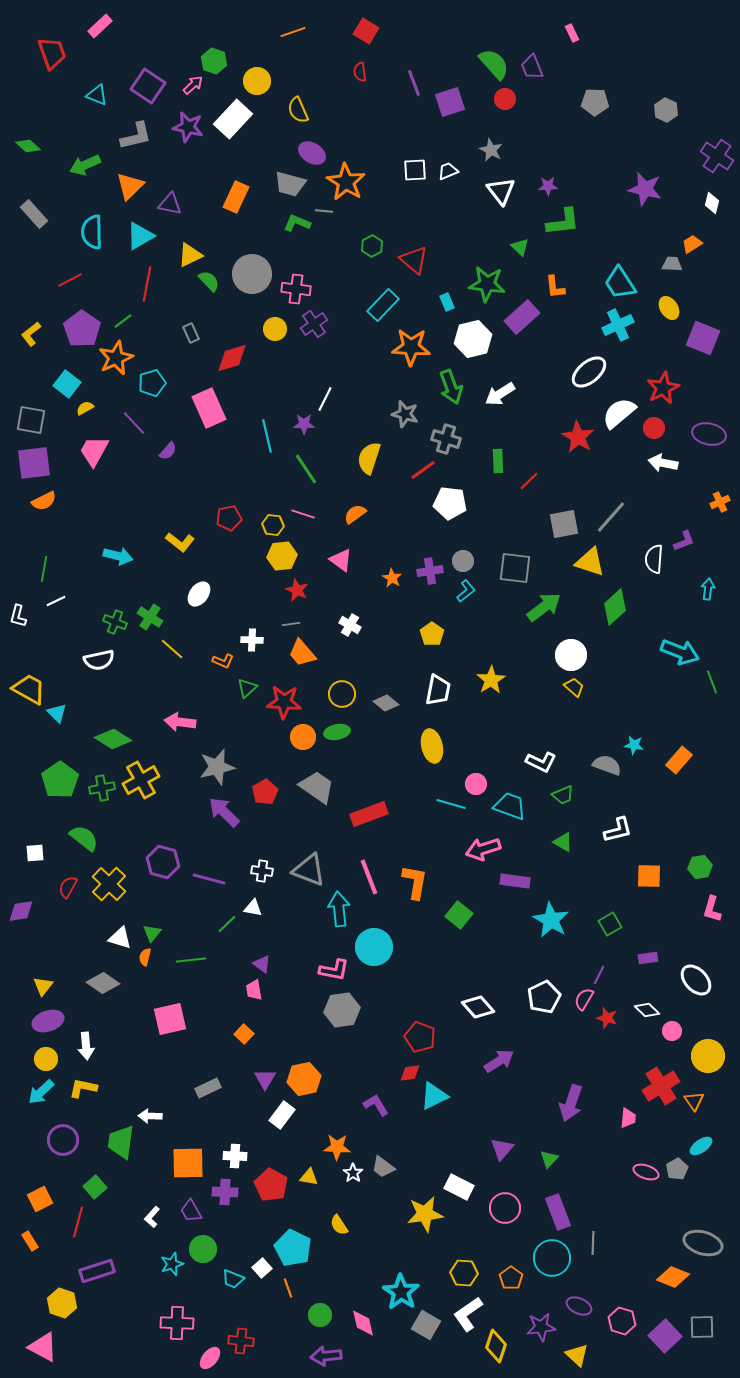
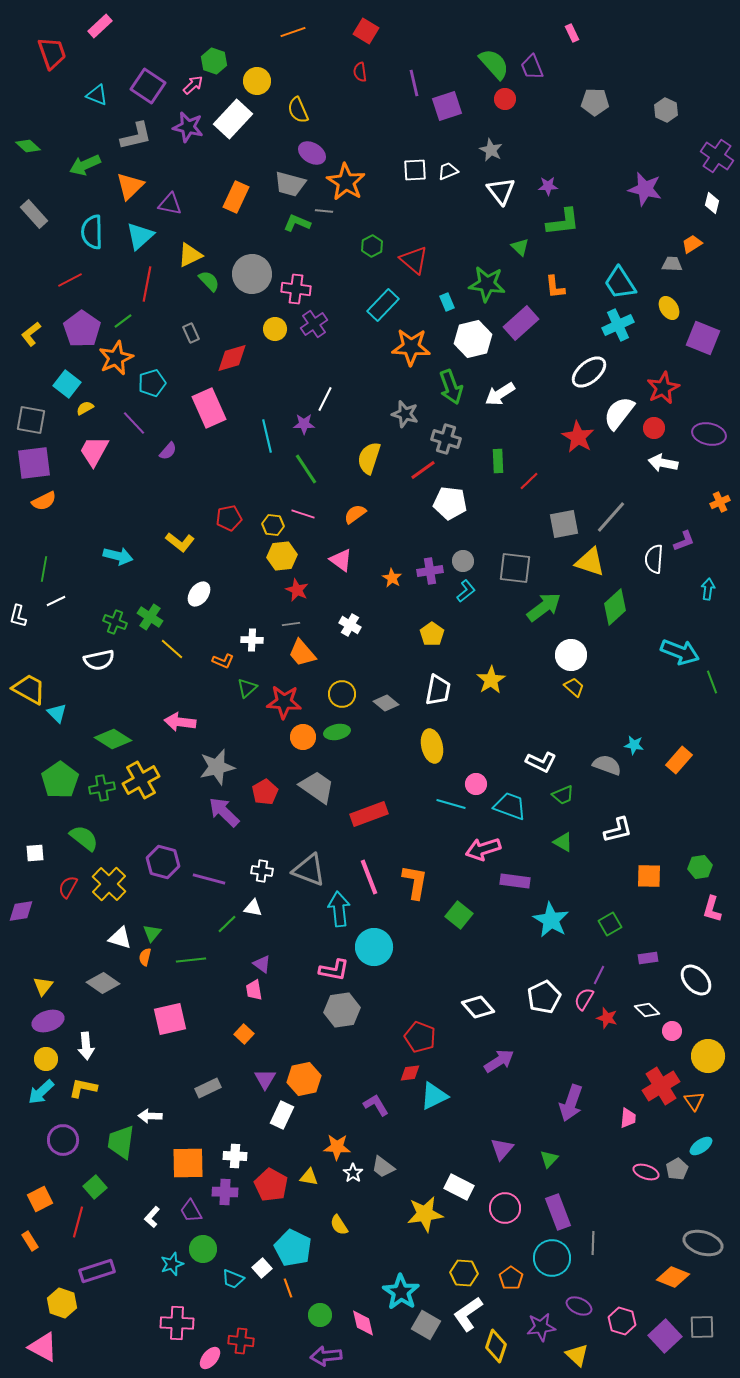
purple line at (414, 83): rotated 8 degrees clockwise
purple square at (450, 102): moved 3 px left, 4 px down
cyan triangle at (140, 236): rotated 12 degrees counterclockwise
purple rectangle at (522, 317): moved 1 px left, 6 px down
white semicircle at (619, 413): rotated 12 degrees counterclockwise
white rectangle at (282, 1115): rotated 12 degrees counterclockwise
